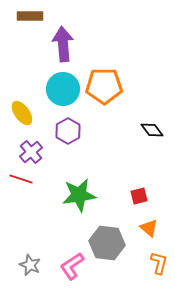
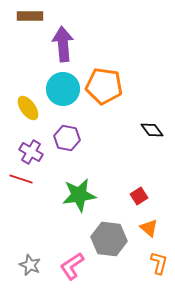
orange pentagon: rotated 9 degrees clockwise
yellow ellipse: moved 6 px right, 5 px up
purple hexagon: moved 1 px left, 7 px down; rotated 20 degrees counterclockwise
purple cross: rotated 20 degrees counterclockwise
red square: rotated 18 degrees counterclockwise
gray hexagon: moved 2 px right, 4 px up
